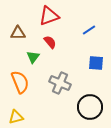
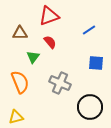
brown triangle: moved 2 px right
